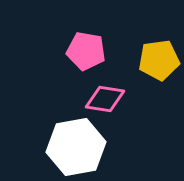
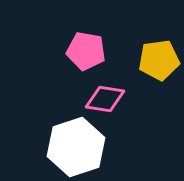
white hexagon: rotated 8 degrees counterclockwise
